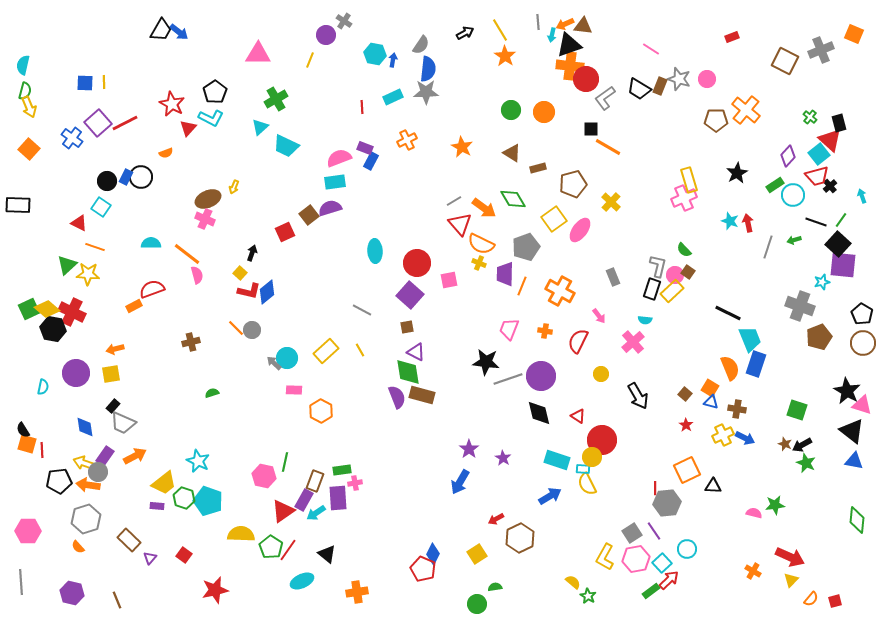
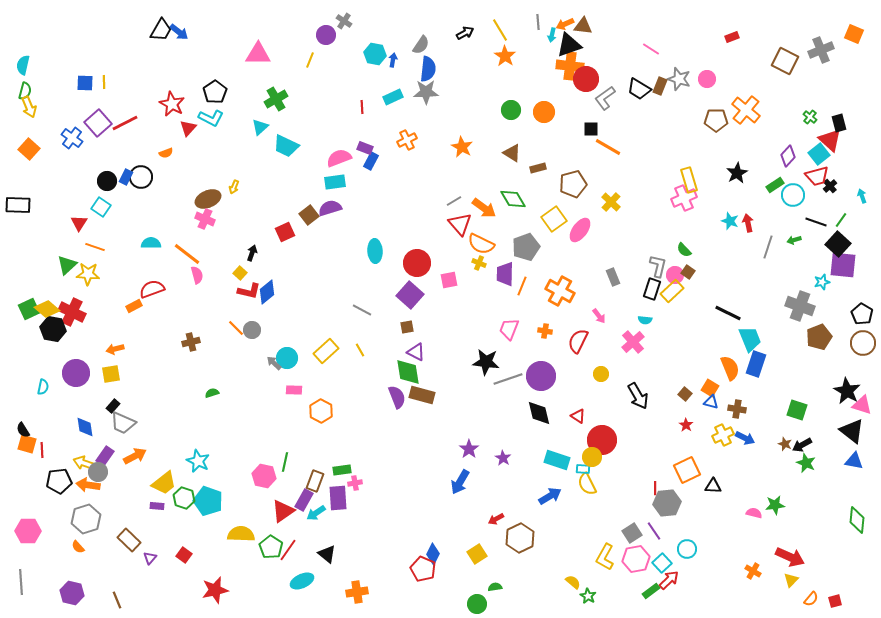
red triangle at (79, 223): rotated 36 degrees clockwise
